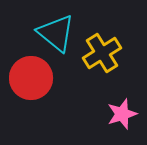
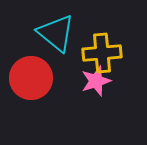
yellow cross: rotated 27 degrees clockwise
pink star: moved 26 px left, 33 px up
